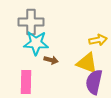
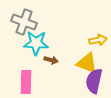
gray cross: moved 7 px left; rotated 20 degrees clockwise
purple semicircle: moved 1 px up
